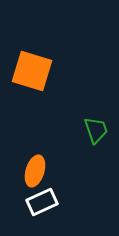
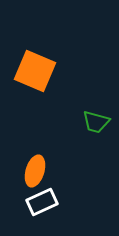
orange square: moved 3 px right; rotated 6 degrees clockwise
green trapezoid: moved 8 px up; rotated 124 degrees clockwise
